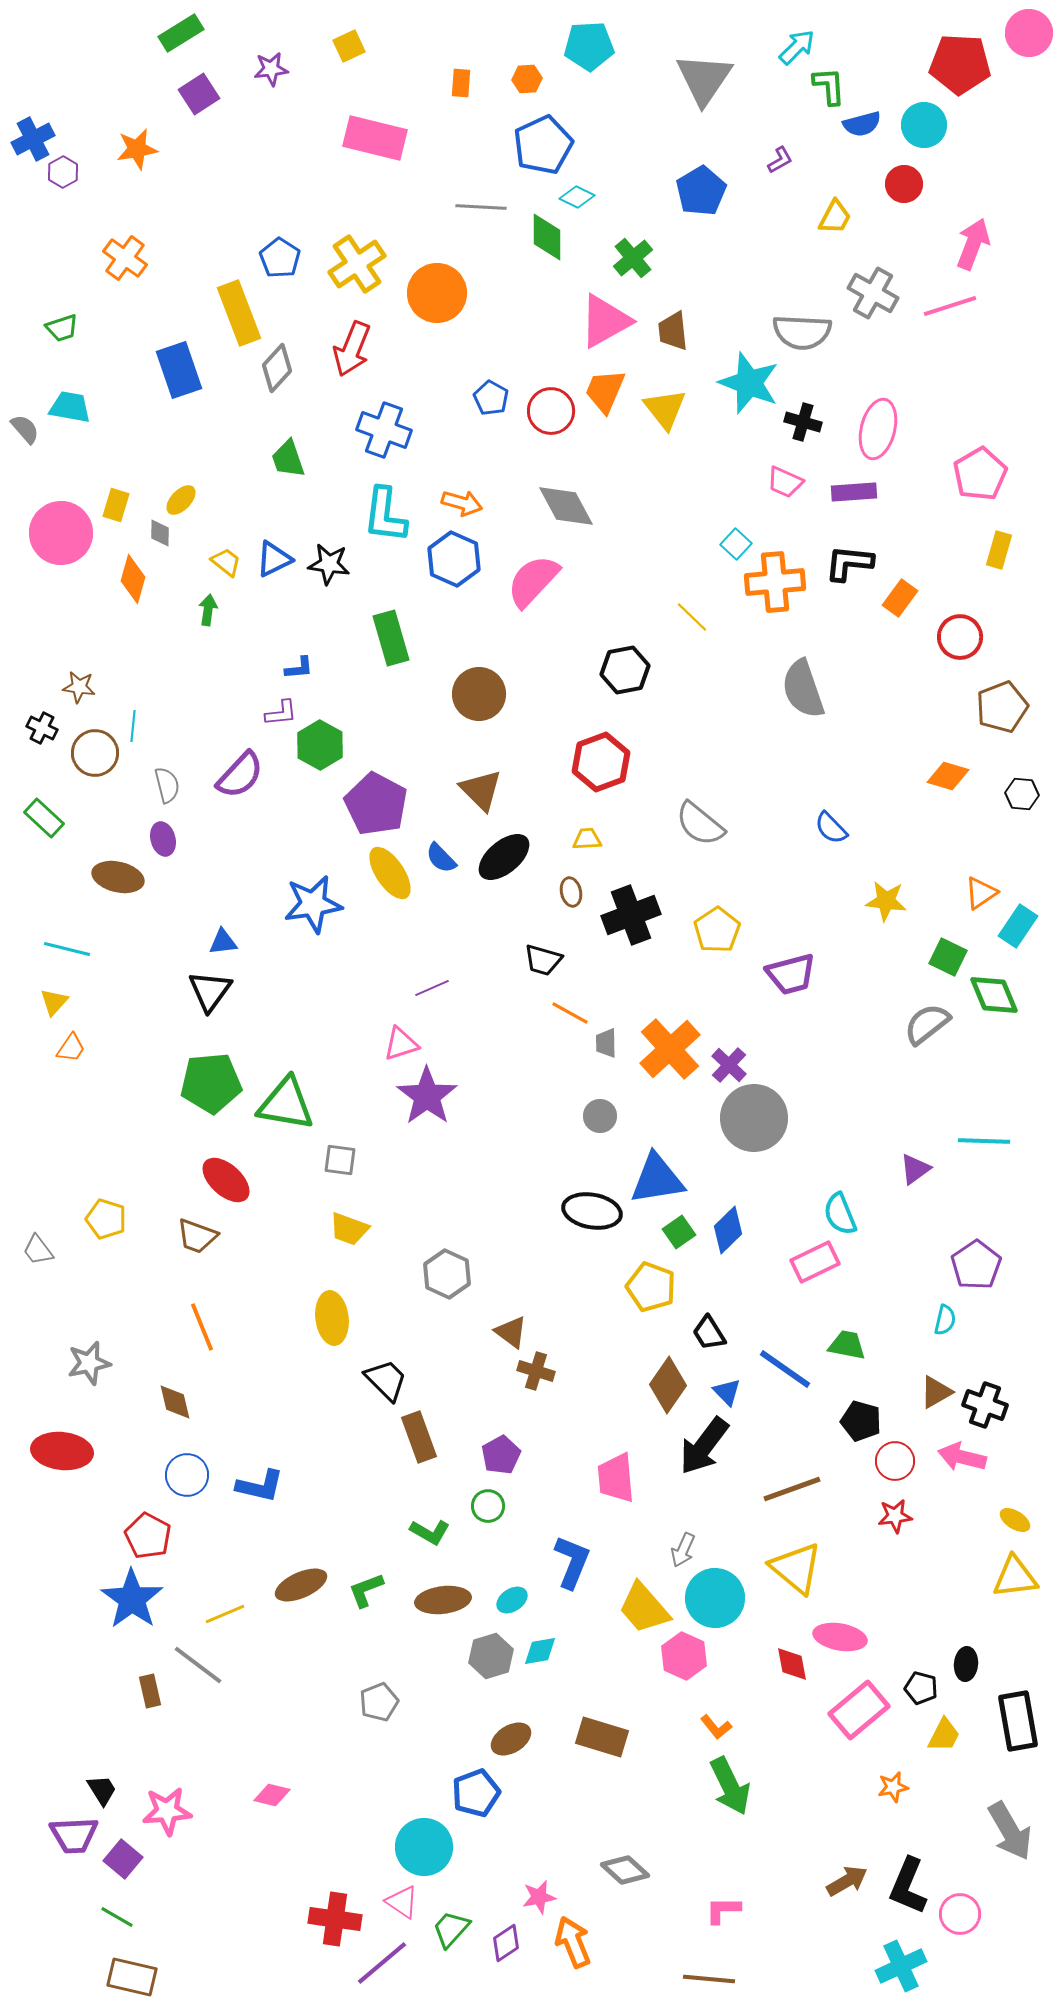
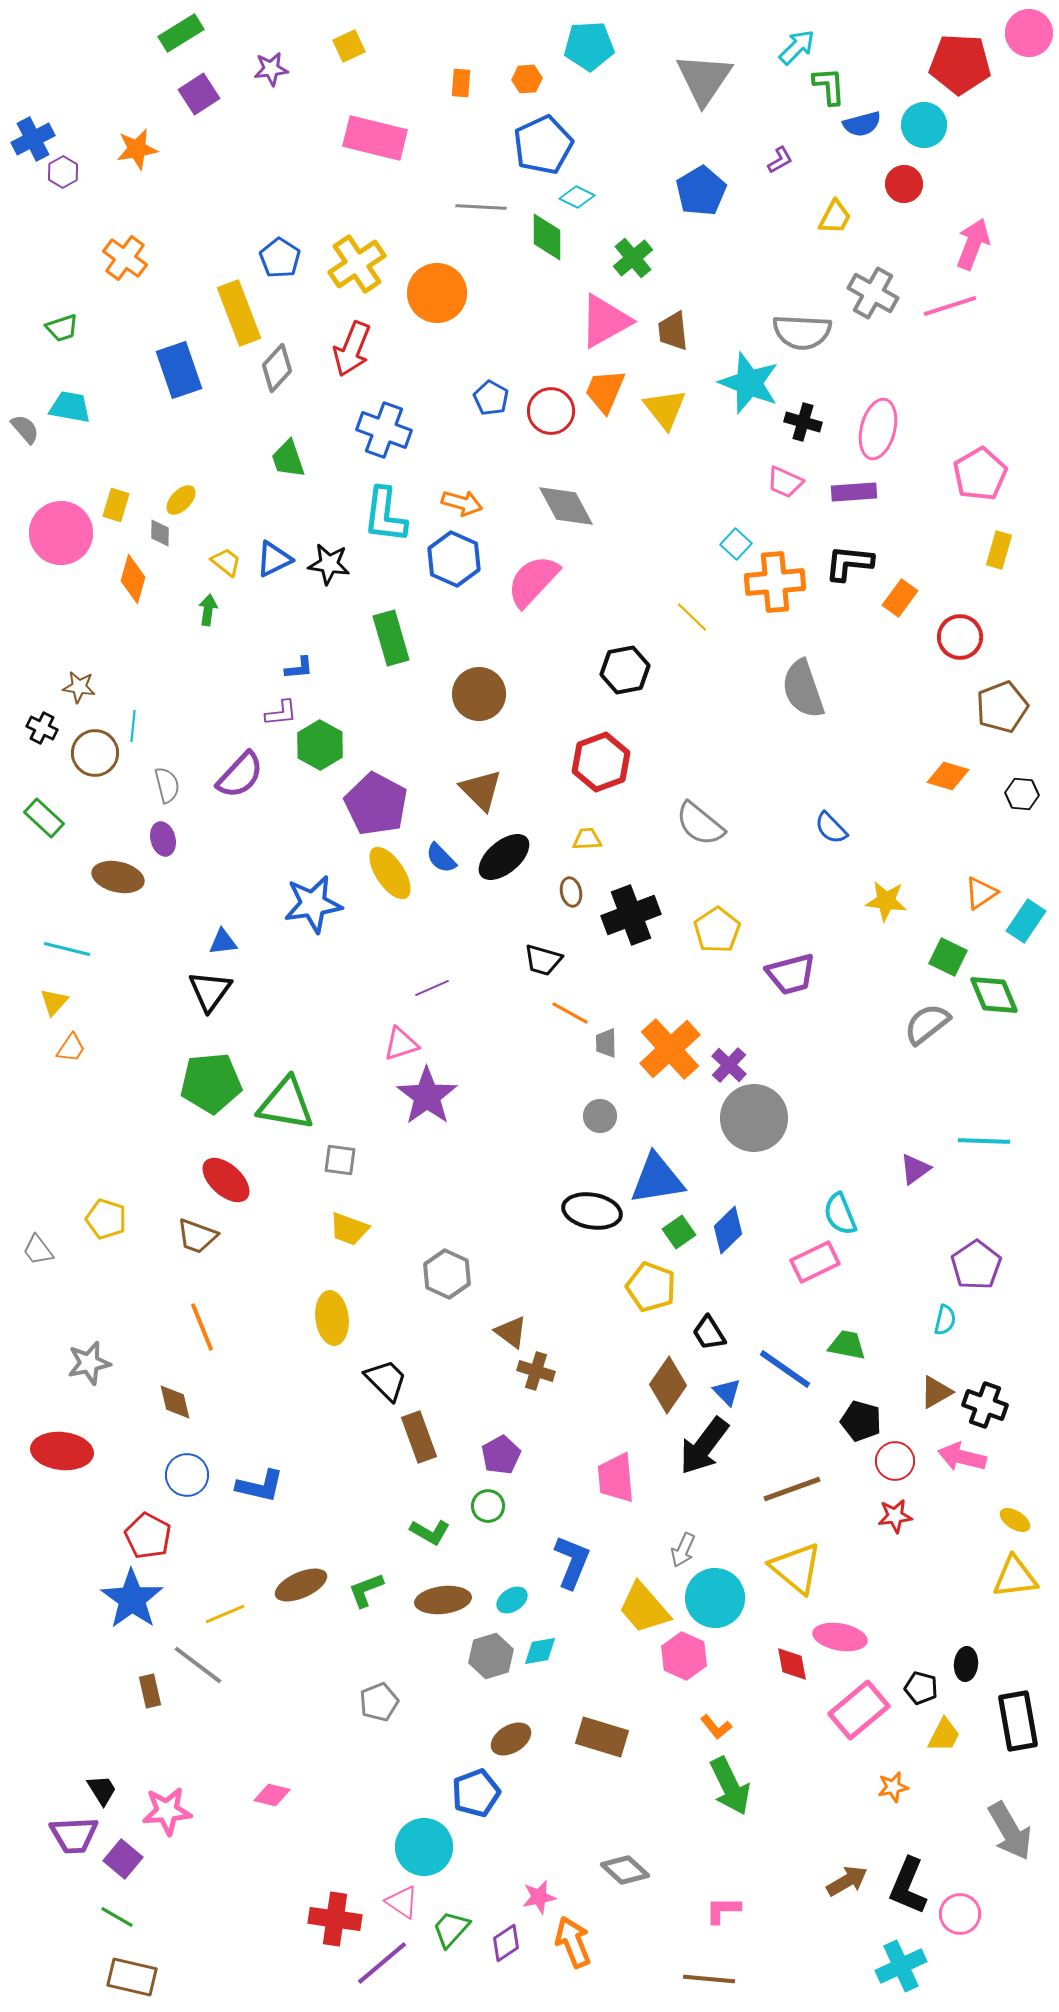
cyan rectangle at (1018, 926): moved 8 px right, 5 px up
